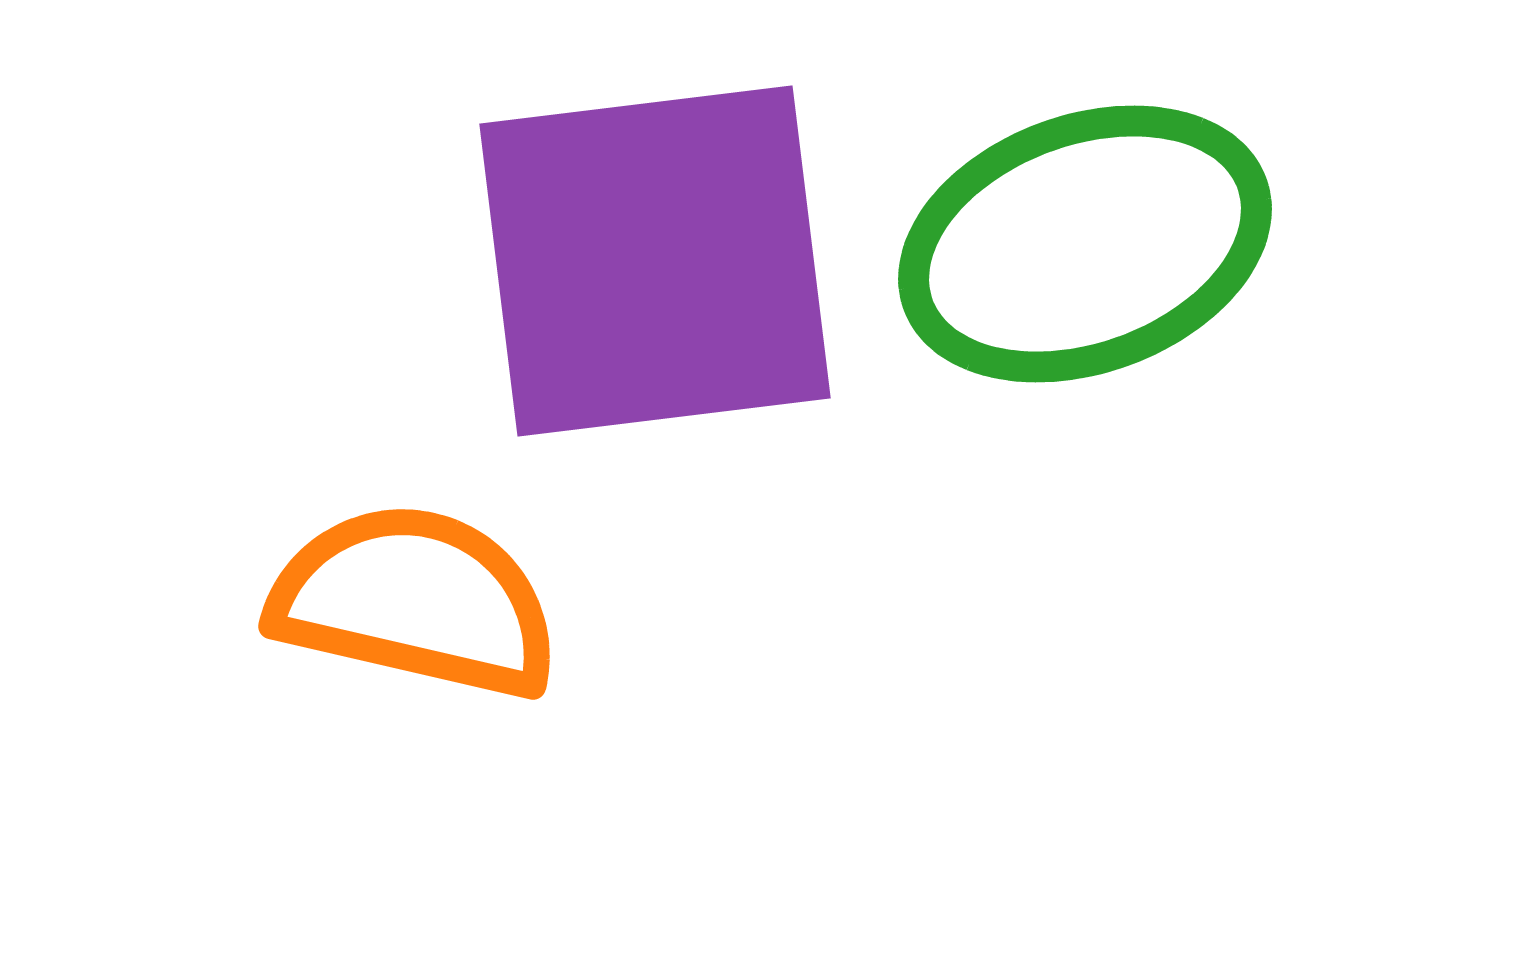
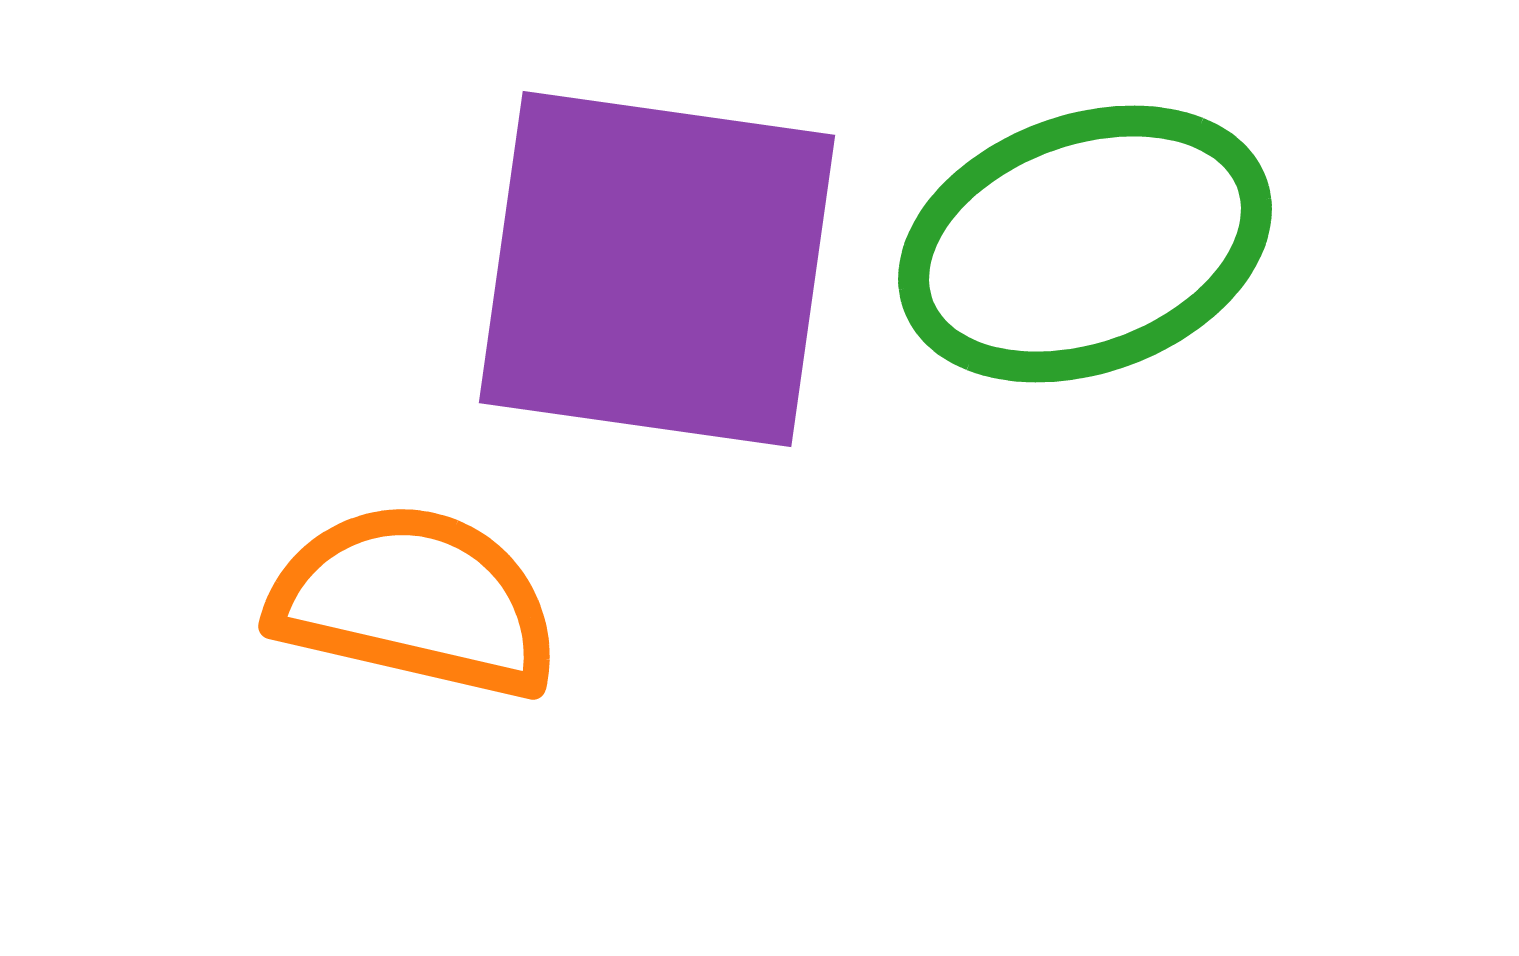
purple square: moved 2 px right, 8 px down; rotated 15 degrees clockwise
